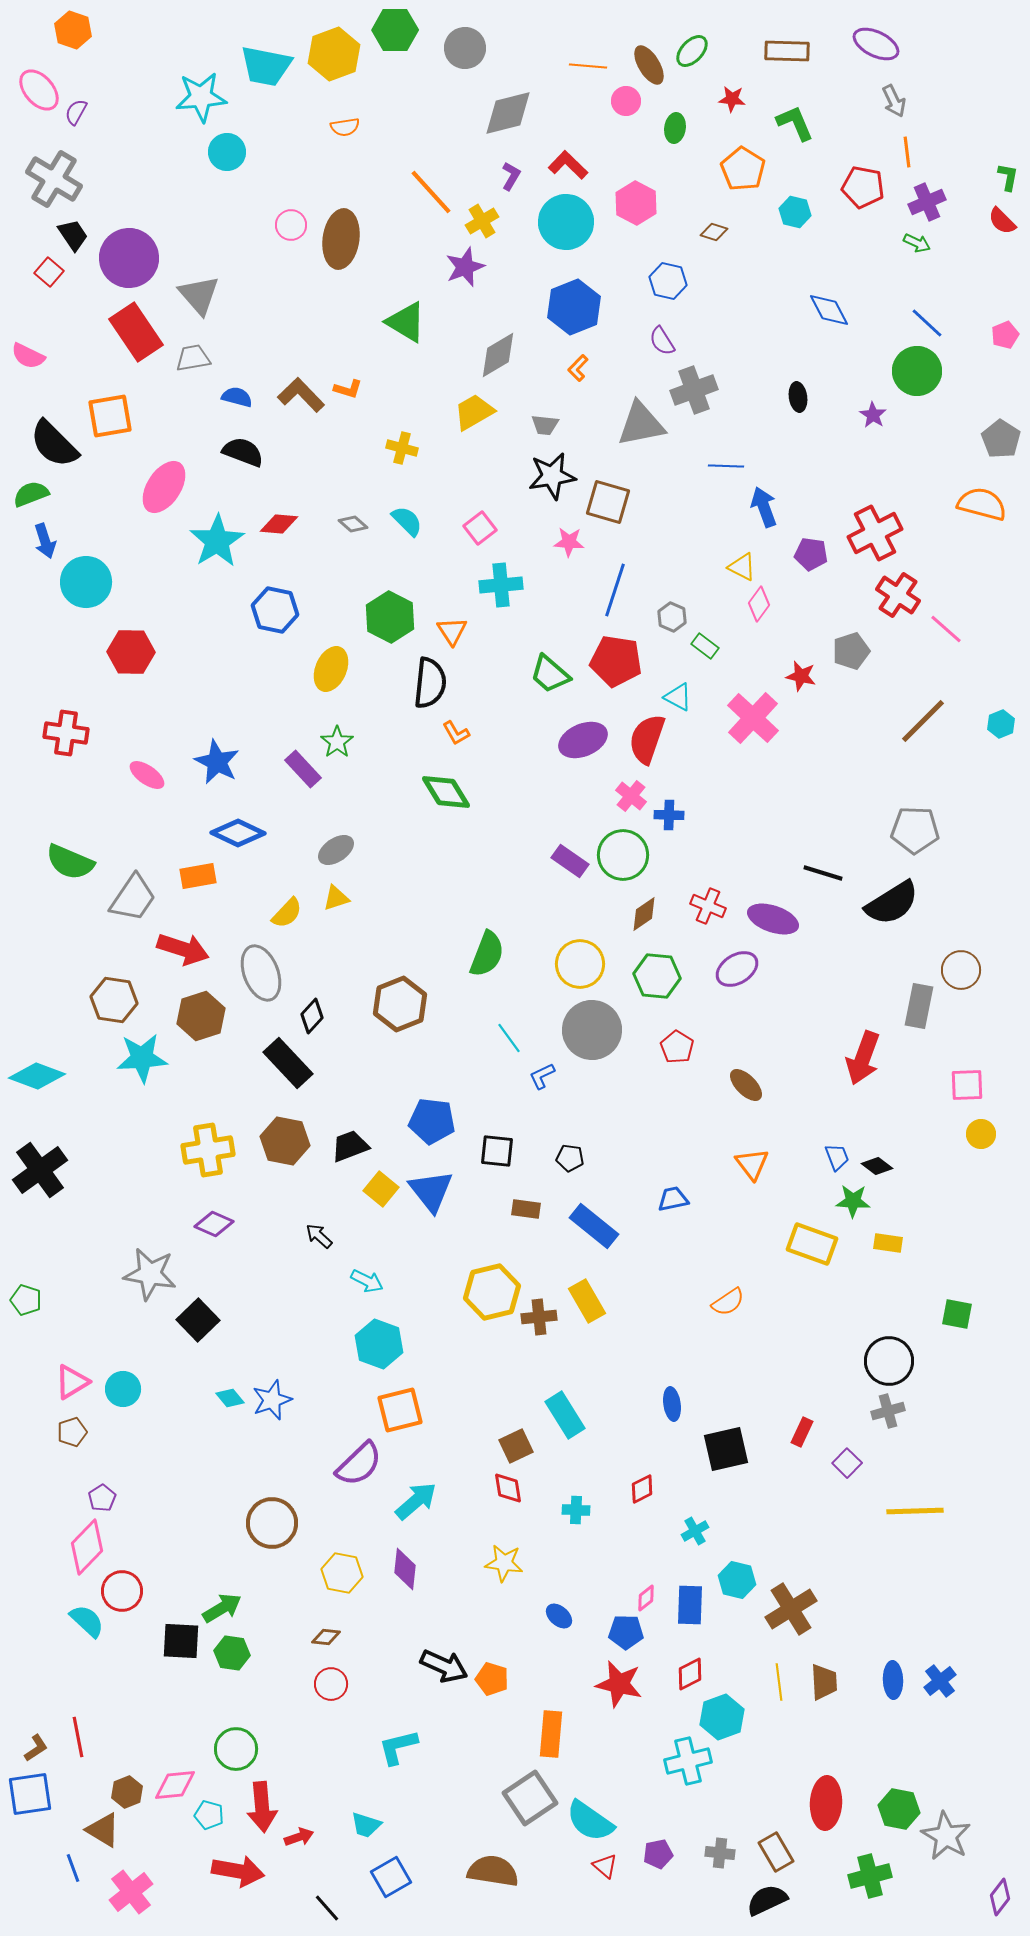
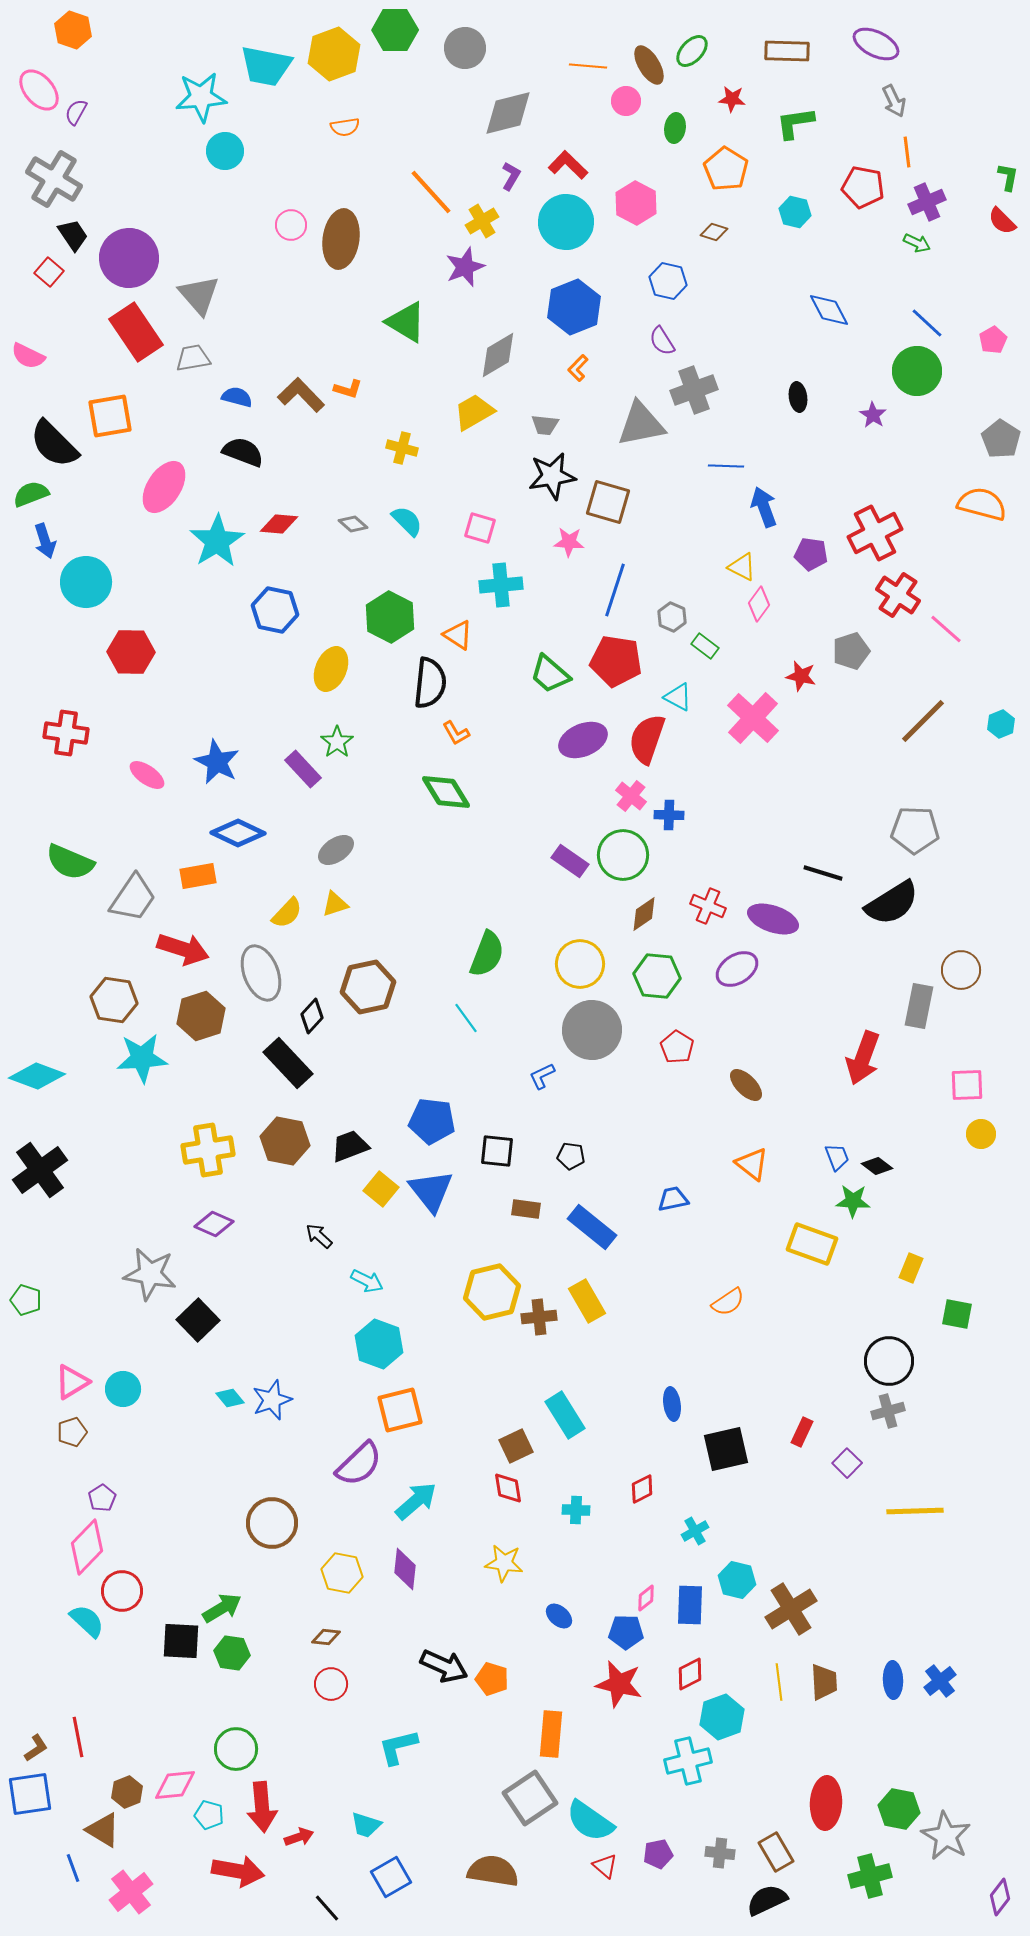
green L-shape at (795, 123): rotated 75 degrees counterclockwise
cyan circle at (227, 152): moved 2 px left, 1 px up
orange pentagon at (743, 169): moved 17 px left
pink pentagon at (1005, 335): moved 12 px left, 5 px down; rotated 8 degrees counterclockwise
pink square at (480, 528): rotated 36 degrees counterclockwise
orange triangle at (452, 631): moved 6 px right, 4 px down; rotated 24 degrees counterclockwise
yellow triangle at (336, 898): moved 1 px left, 6 px down
brown hexagon at (400, 1004): moved 32 px left, 17 px up; rotated 10 degrees clockwise
cyan line at (509, 1038): moved 43 px left, 20 px up
black pentagon at (570, 1158): moved 1 px right, 2 px up
orange triangle at (752, 1164): rotated 15 degrees counterclockwise
blue rectangle at (594, 1226): moved 2 px left, 1 px down
yellow rectangle at (888, 1243): moved 23 px right, 25 px down; rotated 76 degrees counterclockwise
